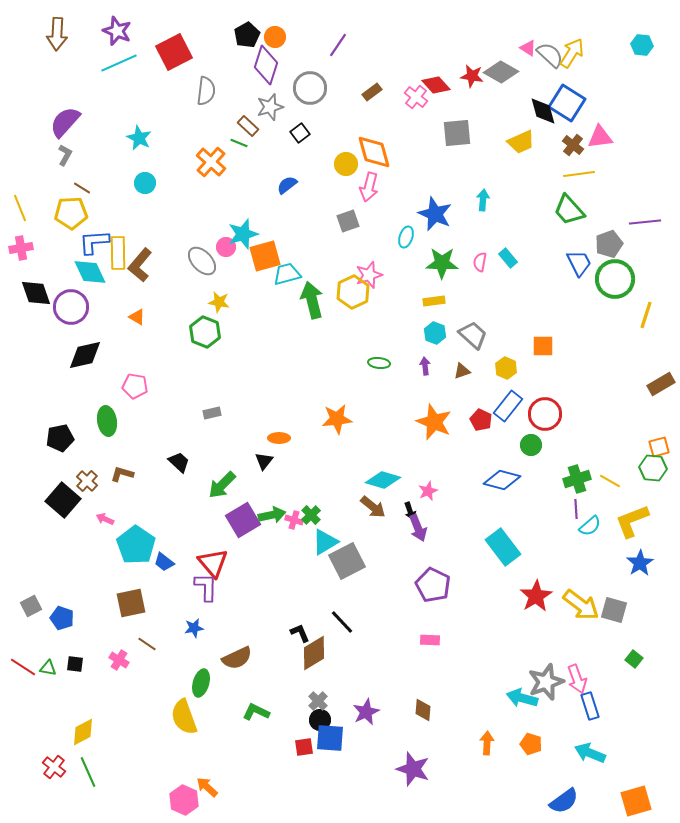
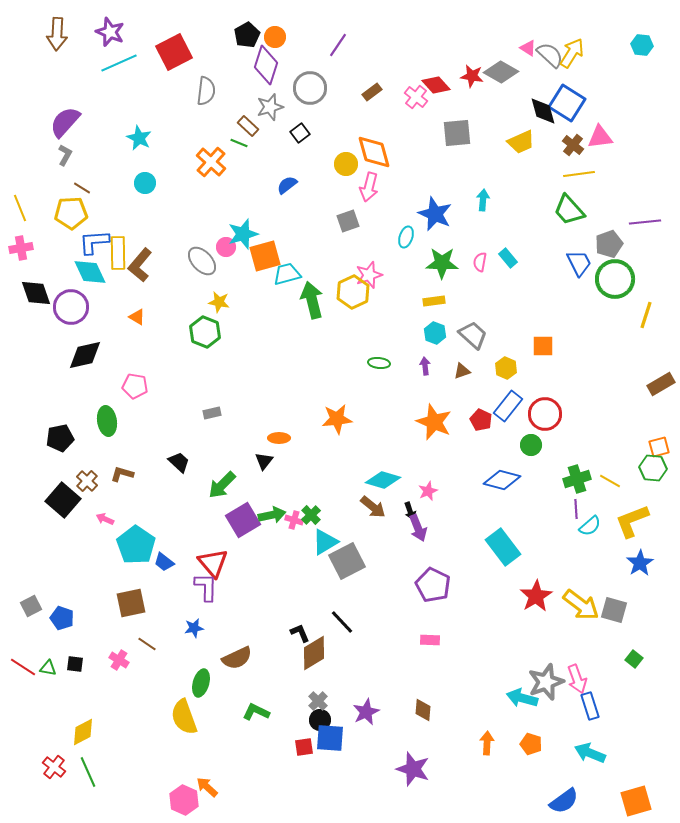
purple star at (117, 31): moved 7 px left, 1 px down
